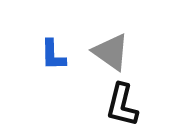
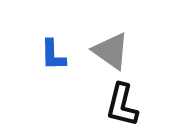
gray triangle: moved 1 px up
